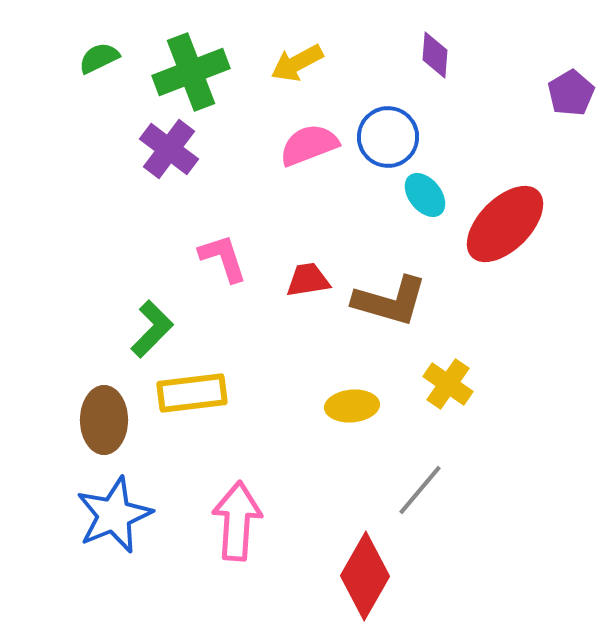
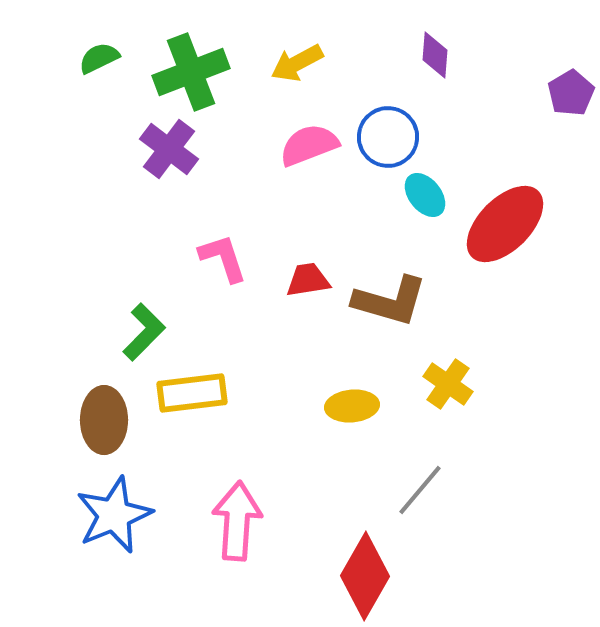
green L-shape: moved 8 px left, 3 px down
